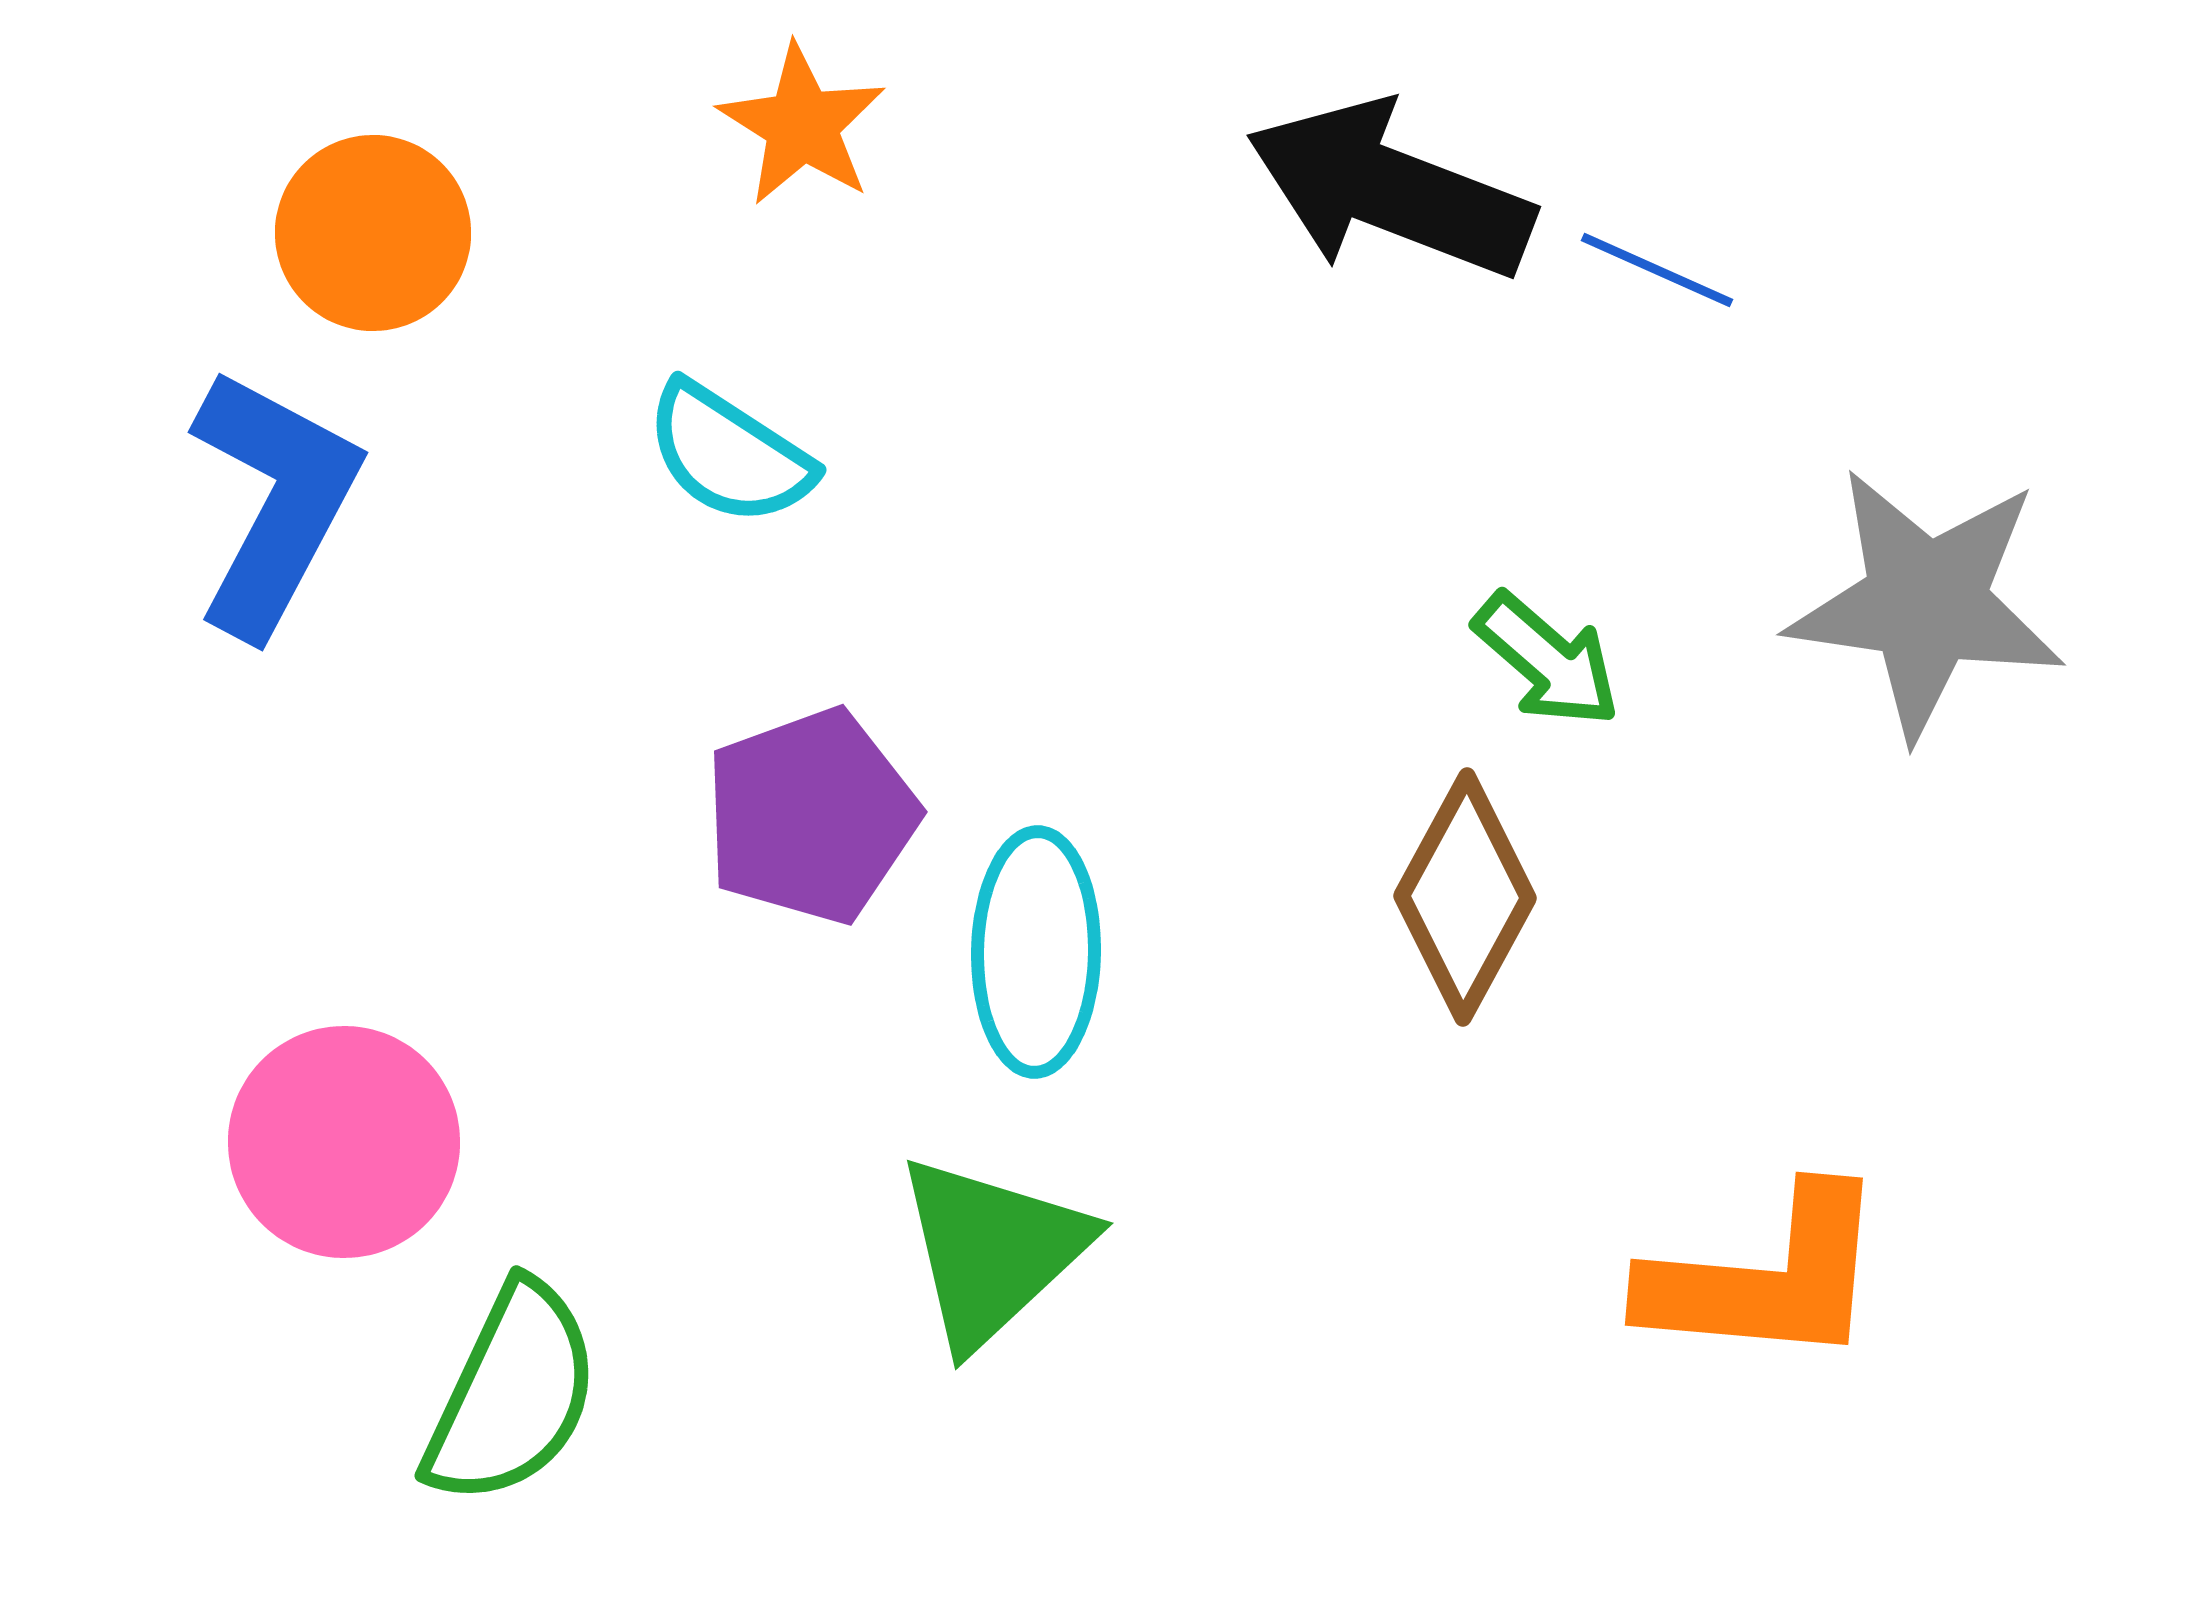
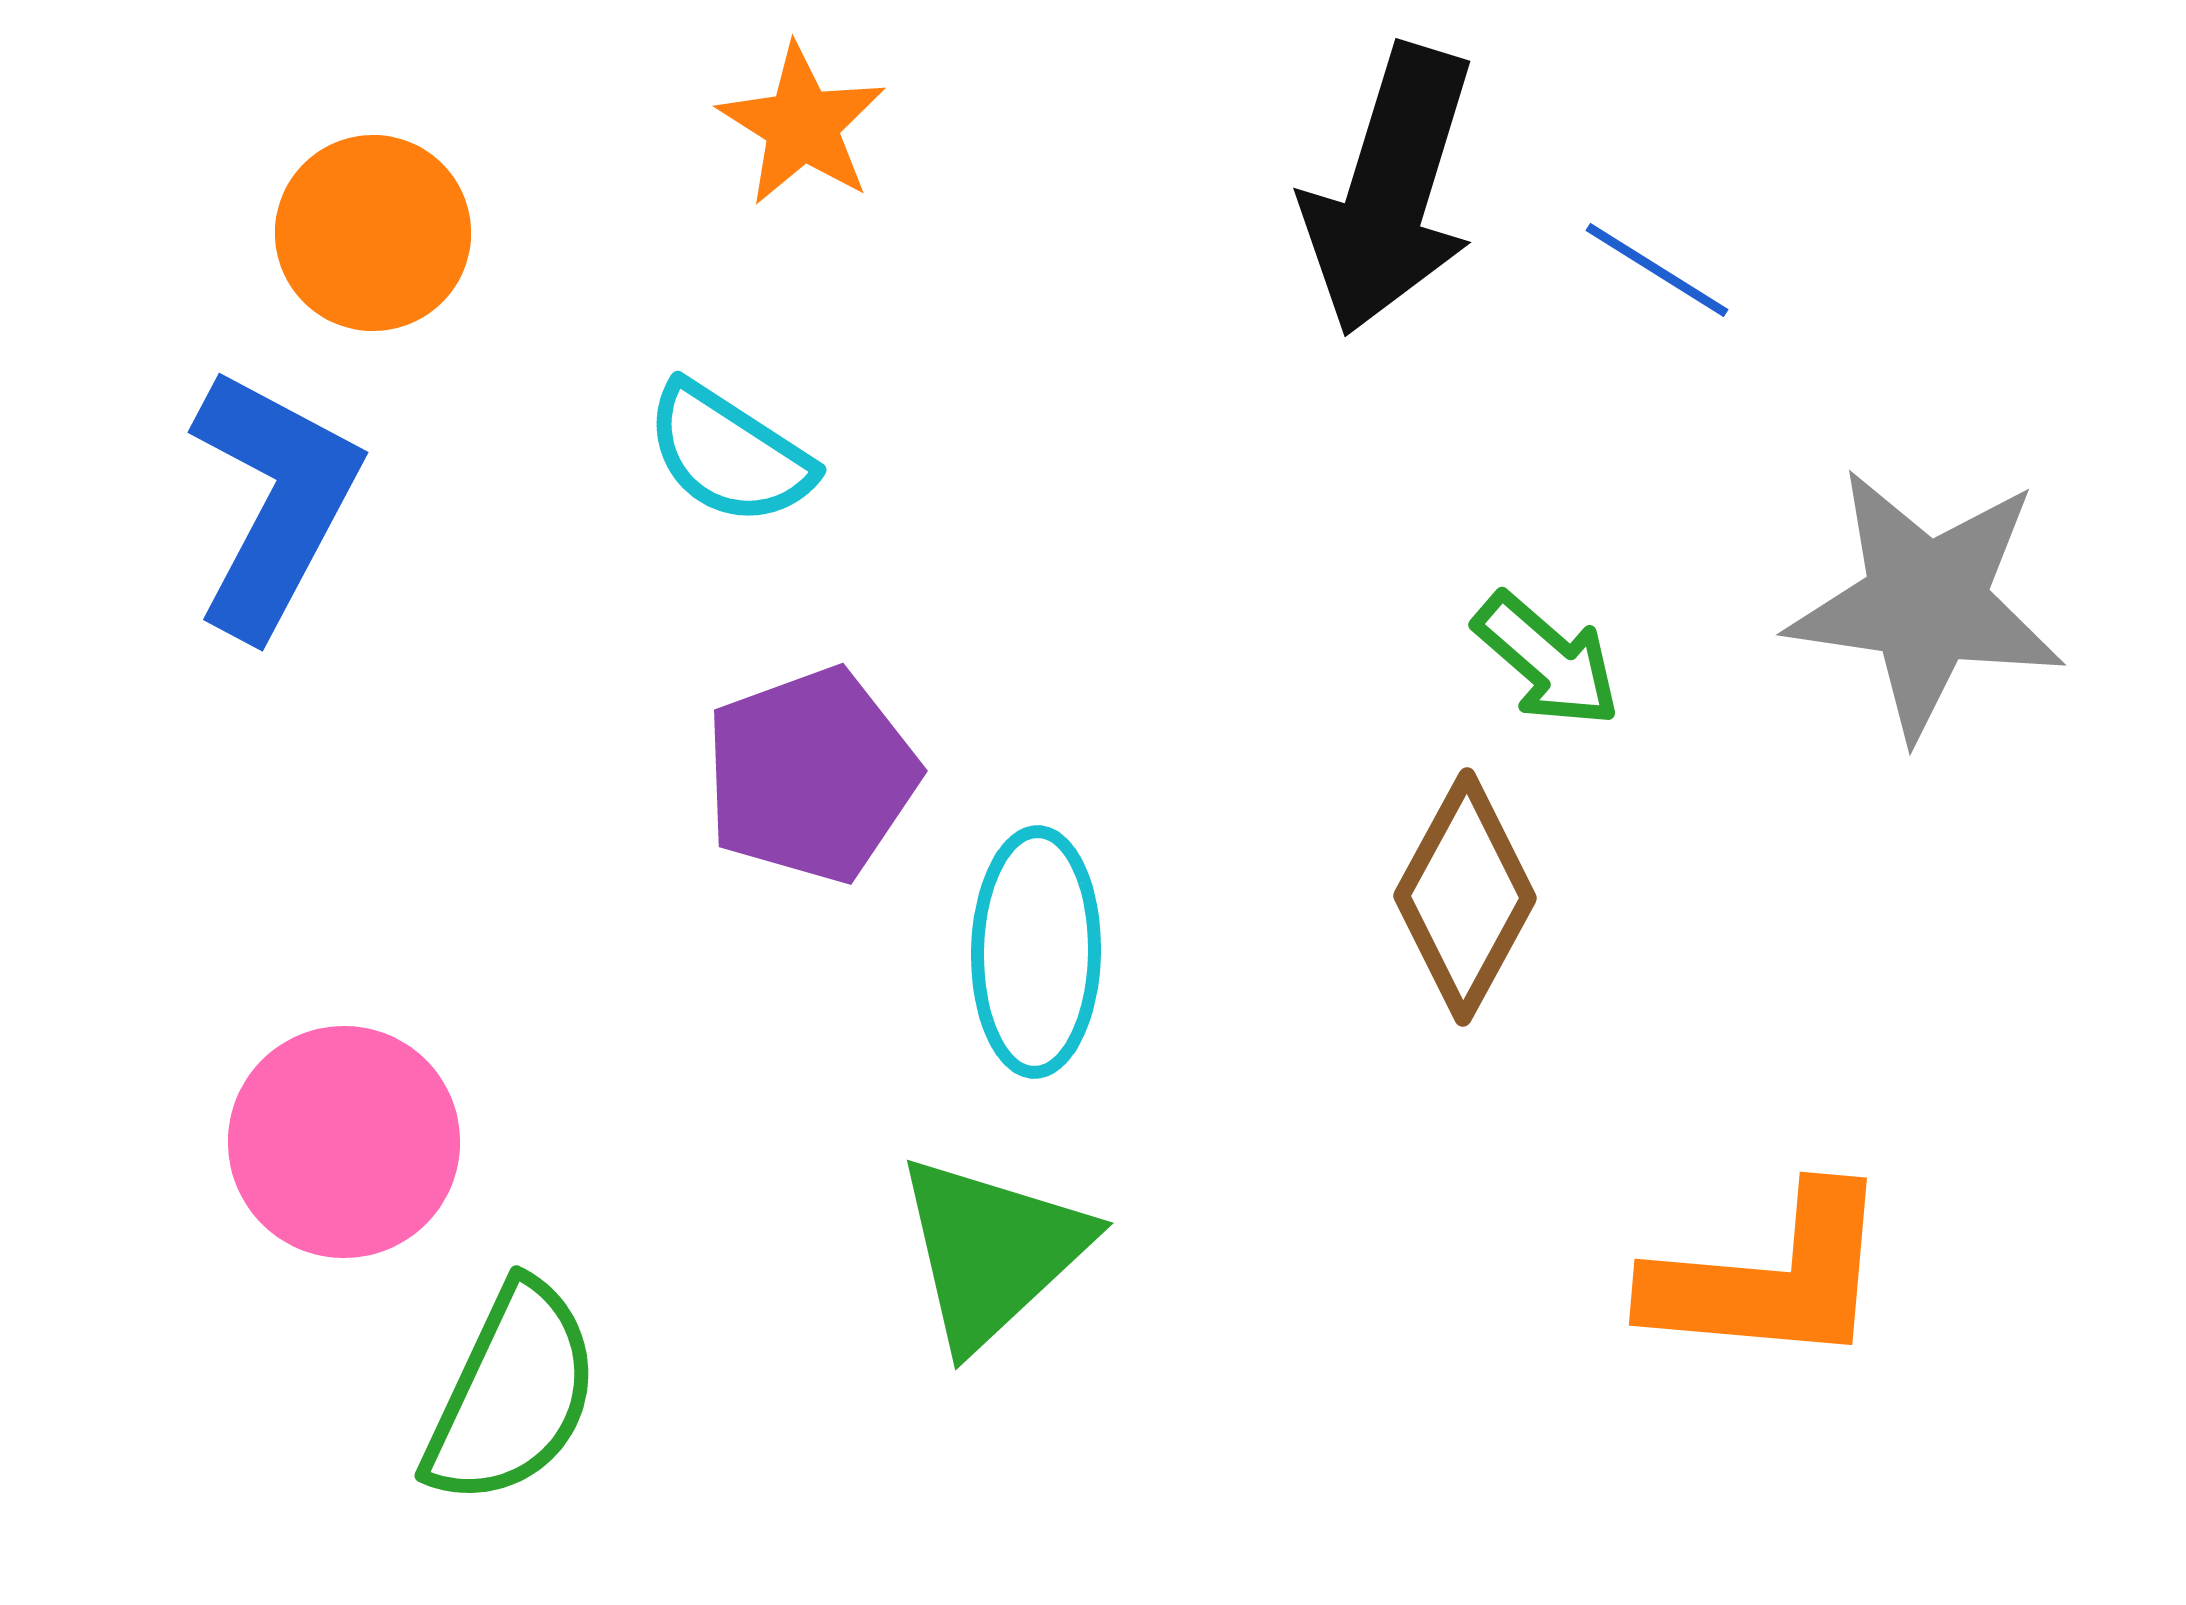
black arrow: rotated 94 degrees counterclockwise
blue line: rotated 8 degrees clockwise
purple pentagon: moved 41 px up
orange L-shape: moved 4 px right
